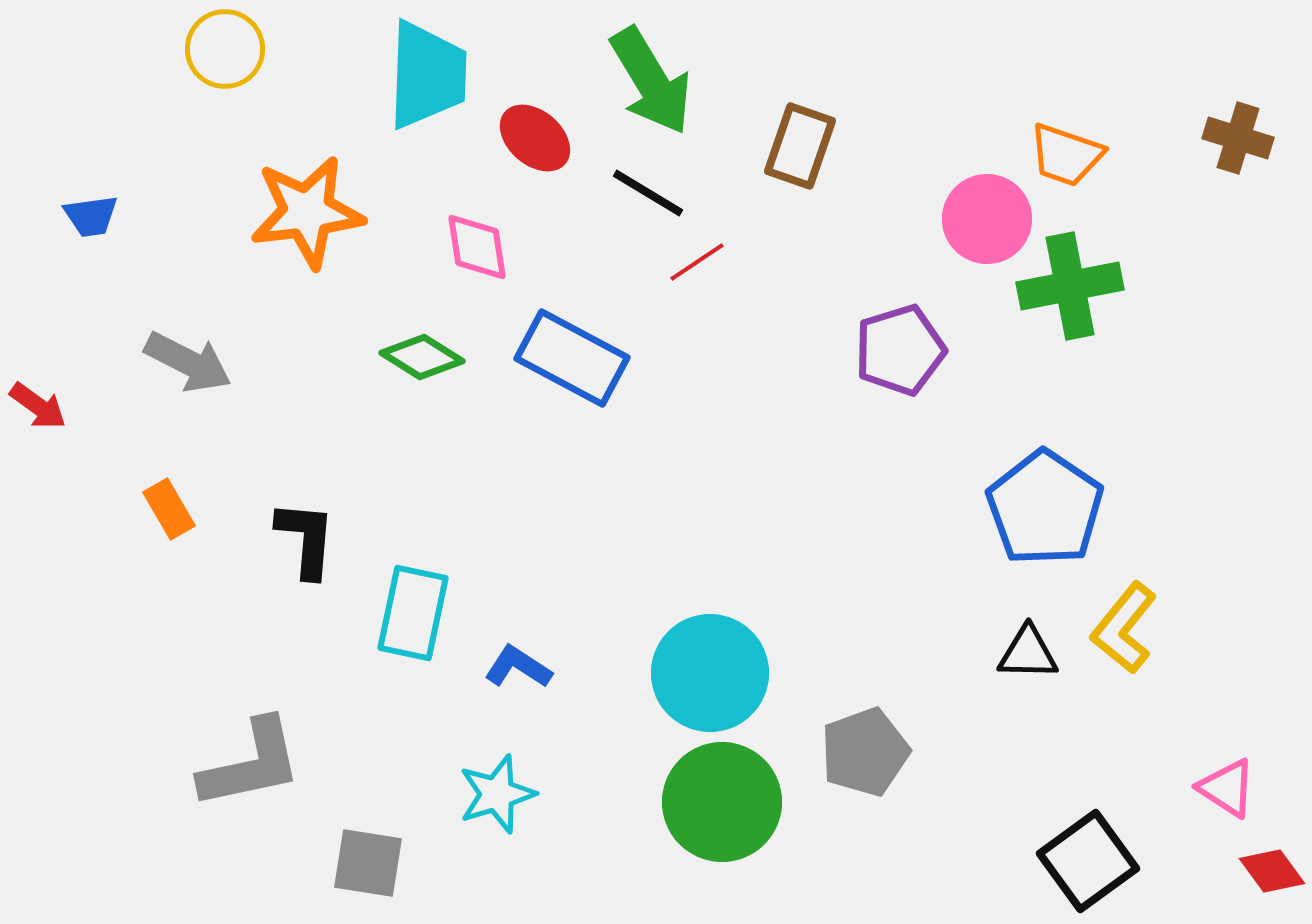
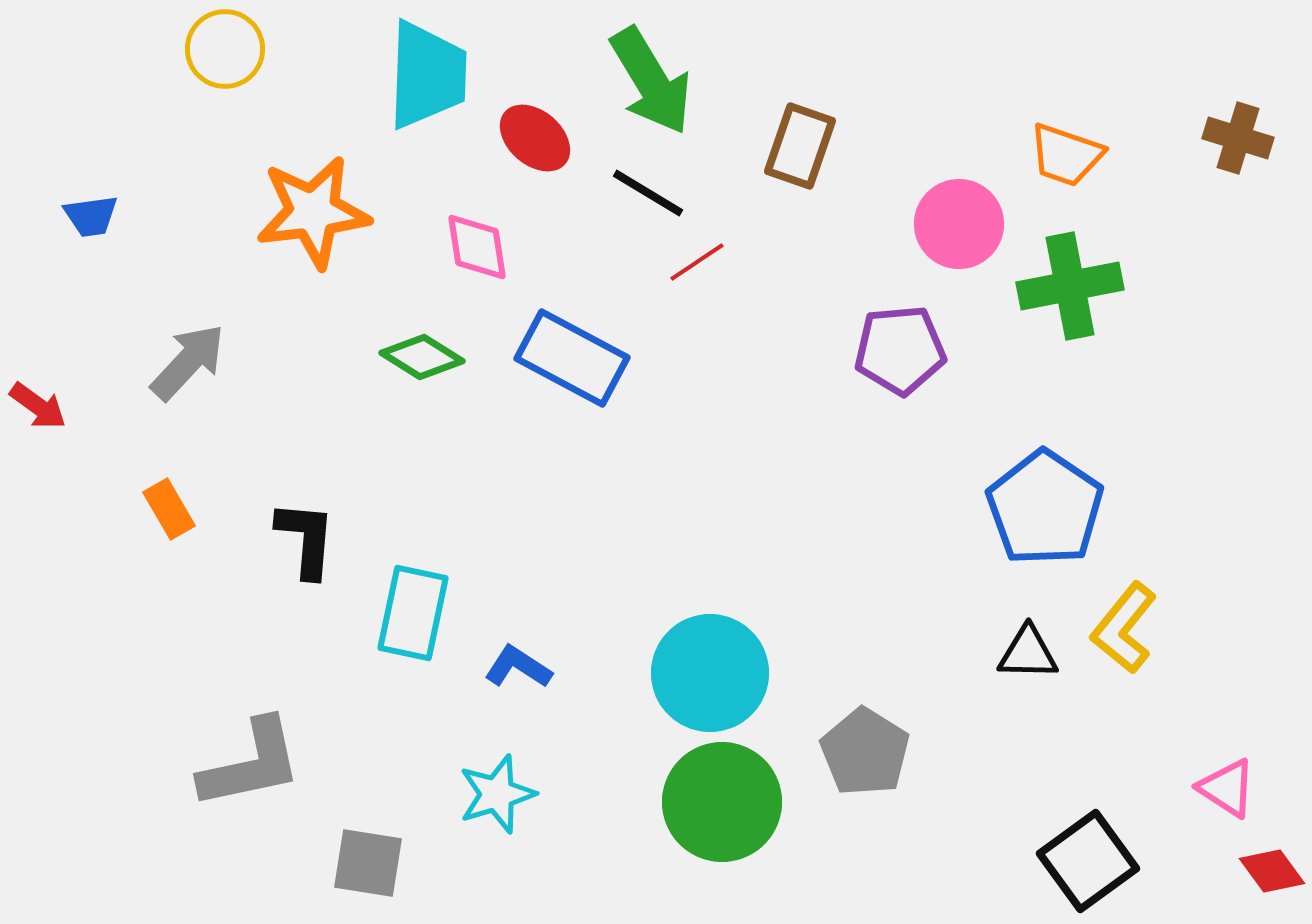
orange star: moved 6 px right
pink circle: moved 28 px left, 5 px down
purple pentagon: rotated 12 degrees clockwise
gray arrow: rotated 74 degrees counterclockwise
gray pentagon: rotated 20 degrees counterclockwise
